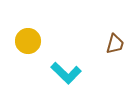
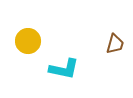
cyan L-shape: moved 2 px left, 4 px up; rotated 32 degrees counterclockwise
